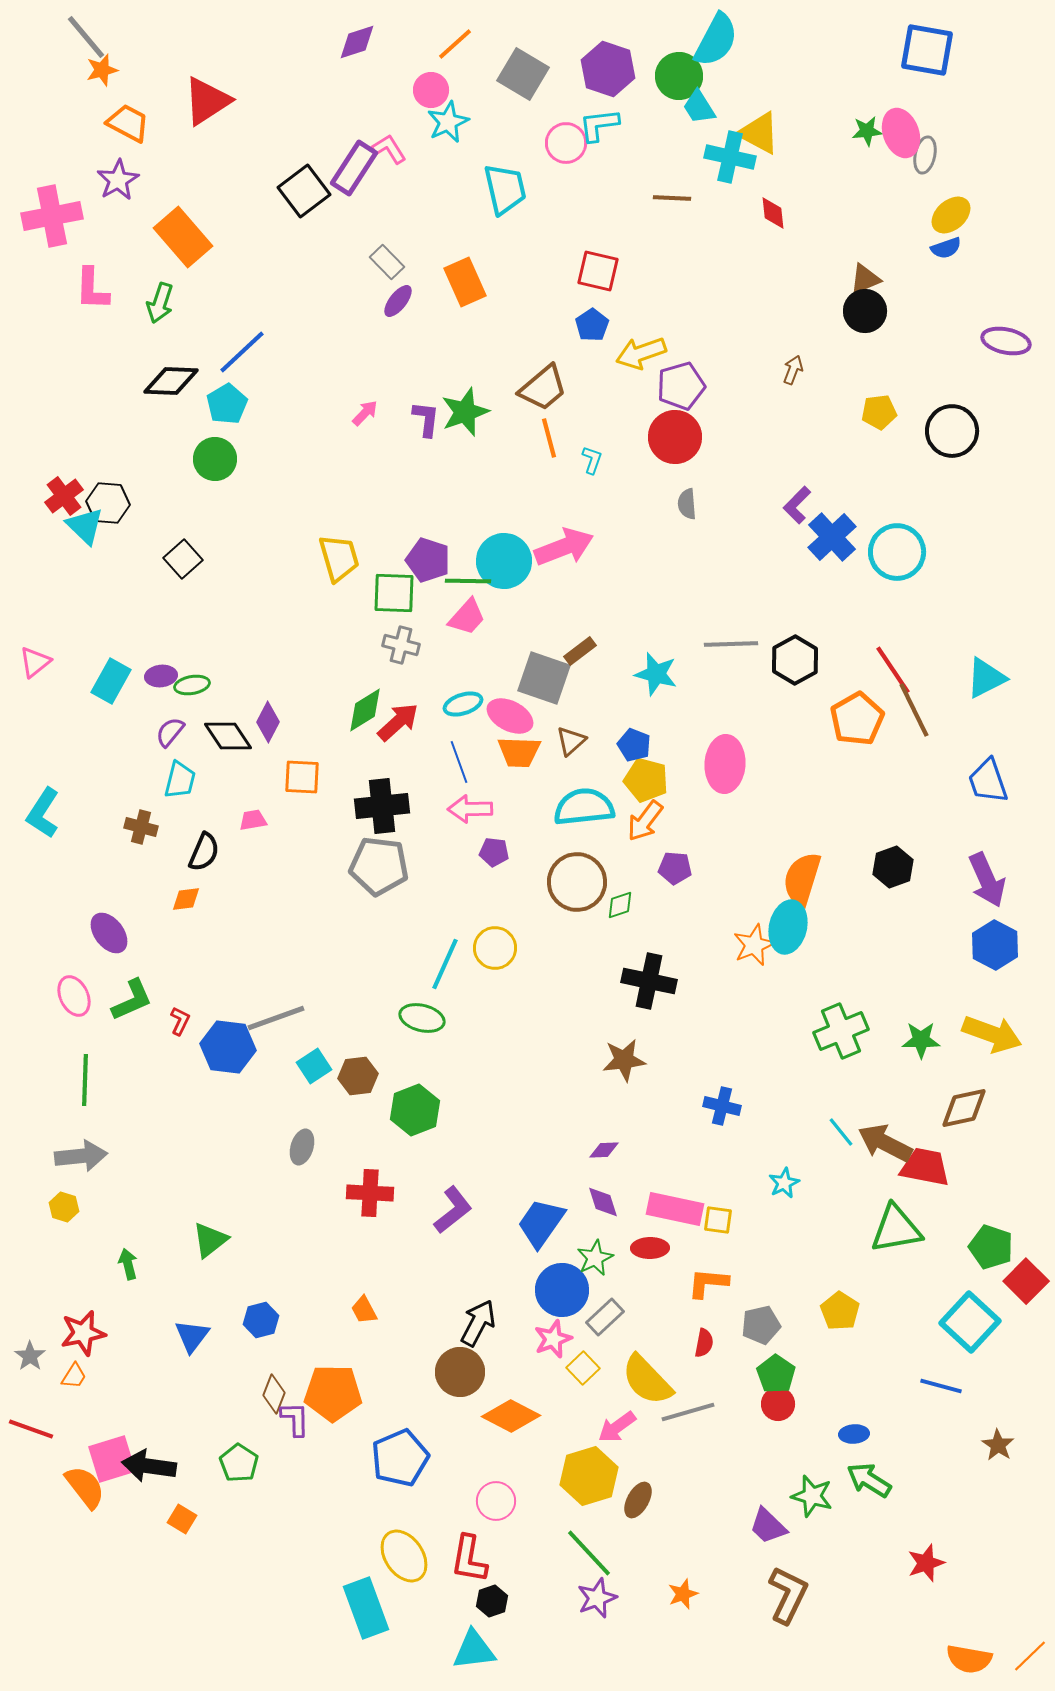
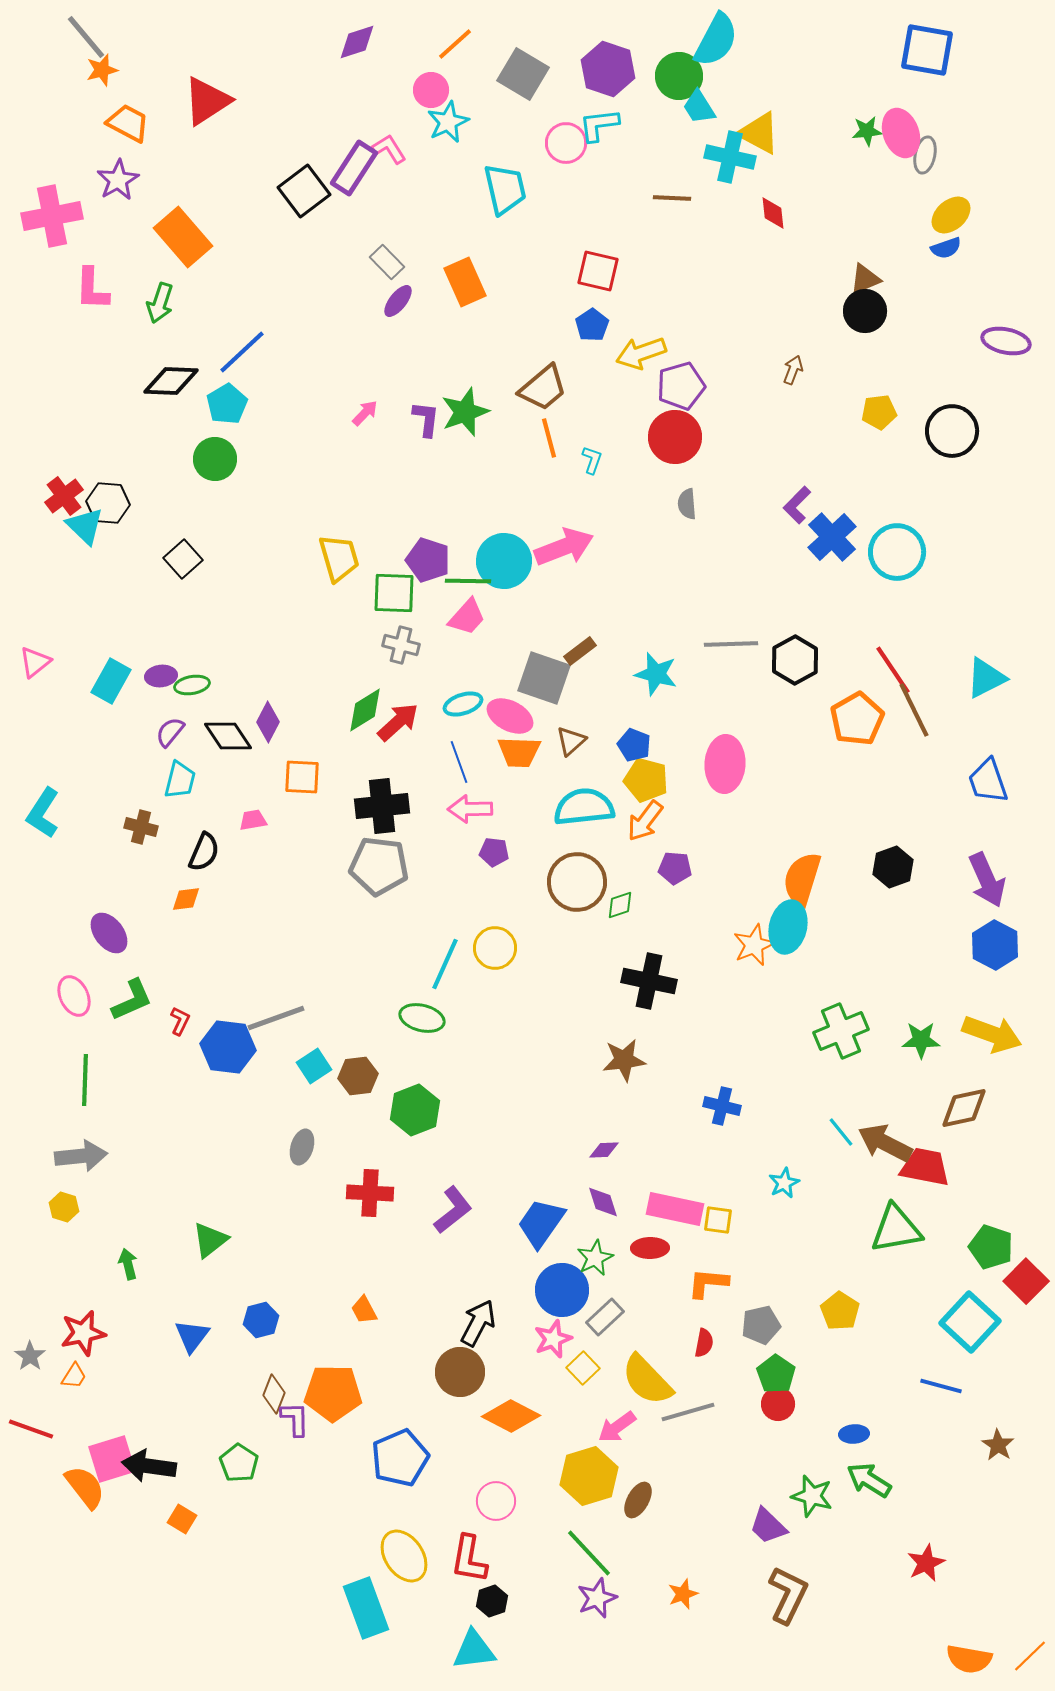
red star at (926, 1563): rotated 6 degrees counterclockwise
